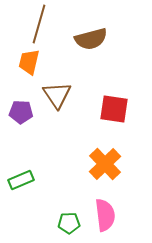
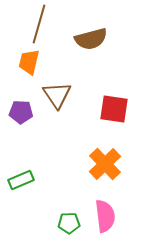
pink semicircle: moved 1 px down
